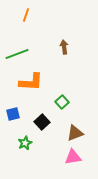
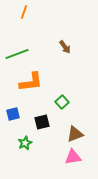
orange line: moved 2 px left, 3 px up
brown arrow: moved 1 px right; rotated 152 degrees clockwise
orange L-shape: rotated 10 degrees counterclockwise
black square: rotated 28 degrees clockwise
brown triangle: moved 1 px down
